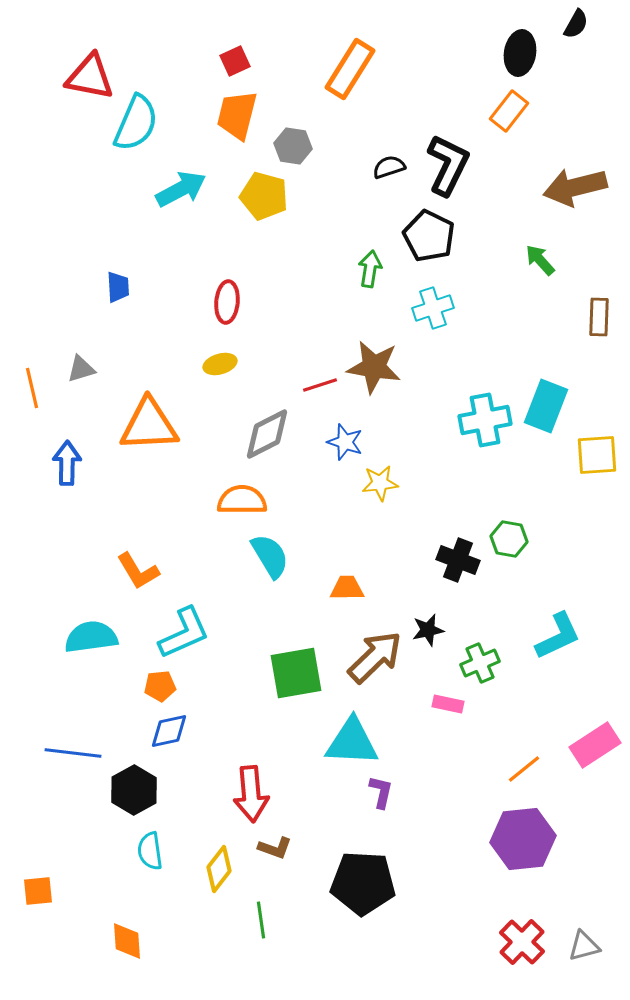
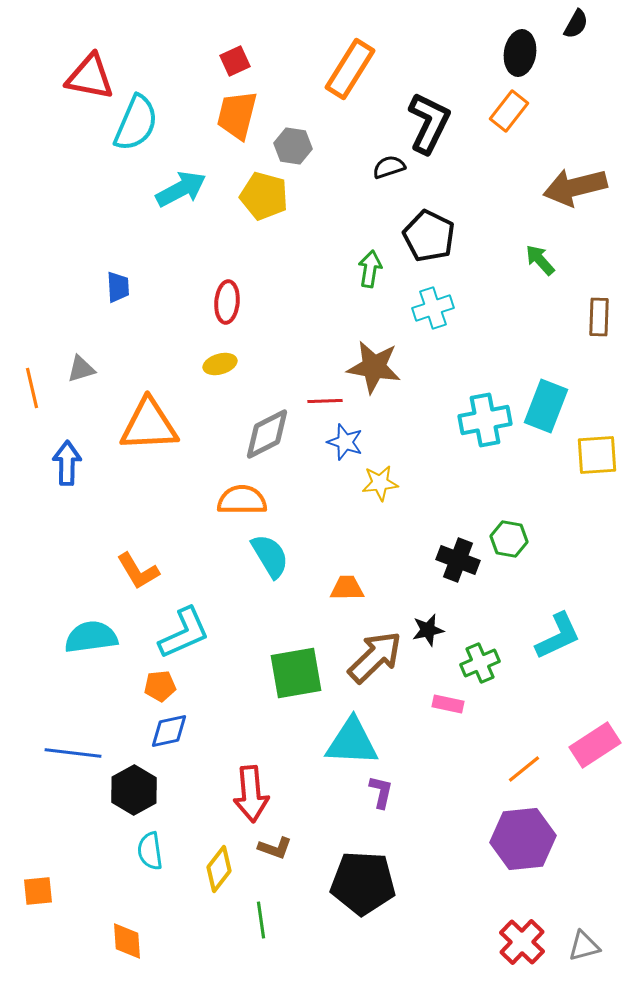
black L-shape at (448, 165): moved 19 px left, 42 px up
red line at (320, 385): moved 5 px right, 16 px down; rotated 16 degrees clockwise
